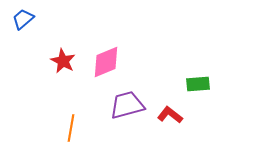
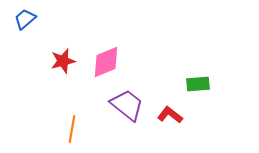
blue trapezoid: moved 2 px right
red star: rotated 30 degrees clockwise
purple trapezoid: rotated 54 degrees clockwise
orange line: moved 1 px right, 1 px down
